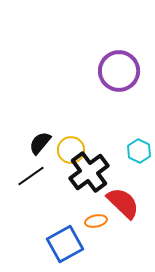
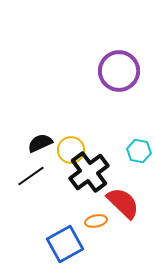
black semicircle: rotated 25 degrees clockwise
cyan hexagon: rotated 15 degrees counterclockwise
